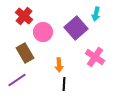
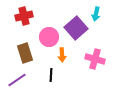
red cross: rotated 36 degrees clockwise
pink circle: moved 6 px right, 5 px down
brown rectangle: rotated 12 degrees clockwise
pink cross: moved 2 px down; rotated 18 degrees counterclockwise
orange arrow: moved 3 px right, 10 px up
black line: moved 13 px left, 9 px up
